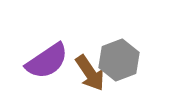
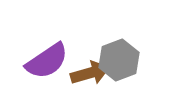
brown arrow: rotated 72 degrees counterclockwise
